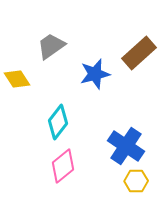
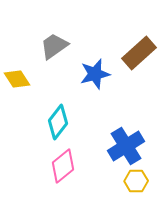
gray trapezoid: moved 3 px right
blue cross: rotated 24 degrees clockwise
